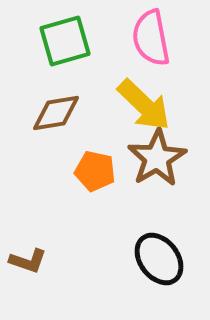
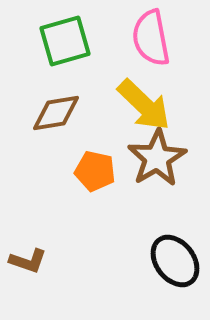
black ellipse: moved 16 px right, 2 px down
